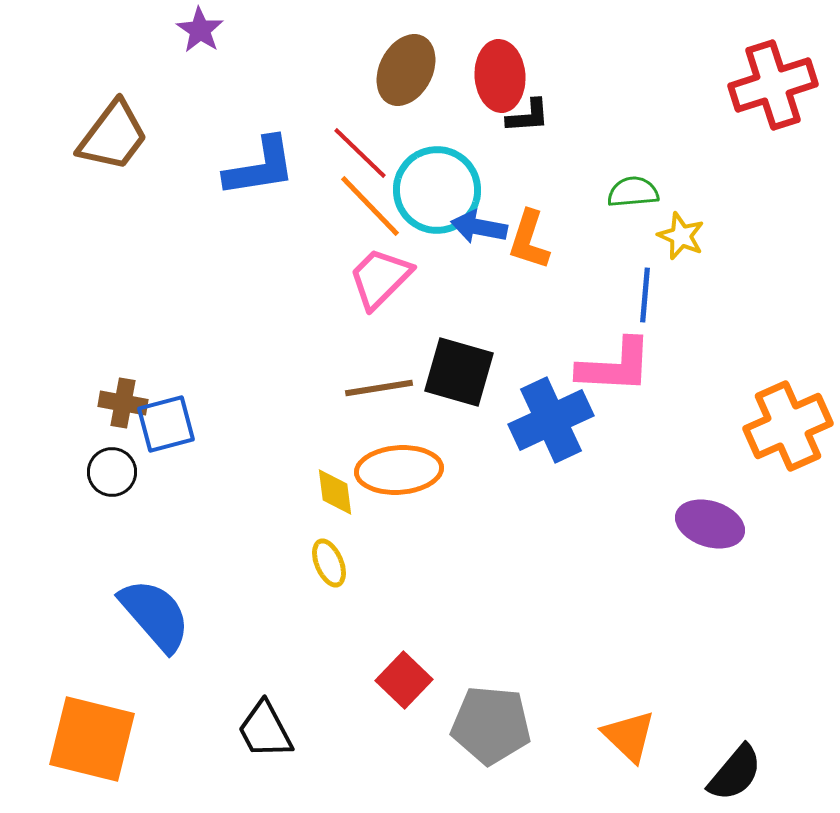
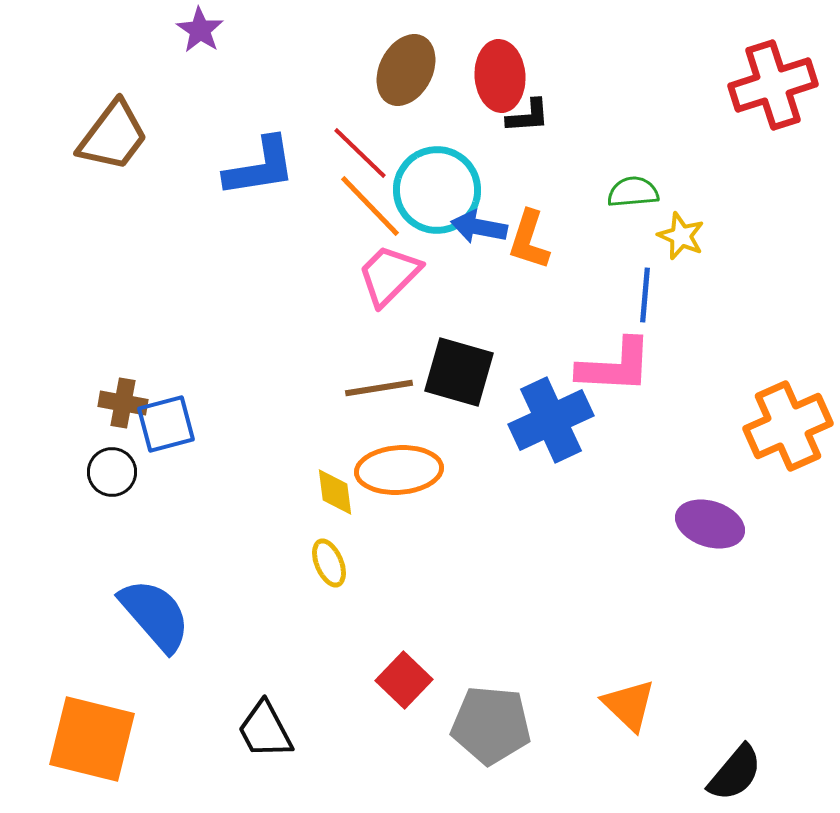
pink trapezoid: moved 9 px right, 3 px up
orange triangle: moved 31 px up
